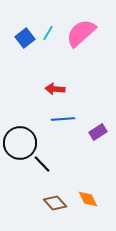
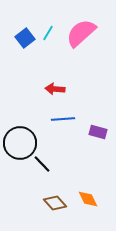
purple rectangle: rotated 48 degrees clockwise
